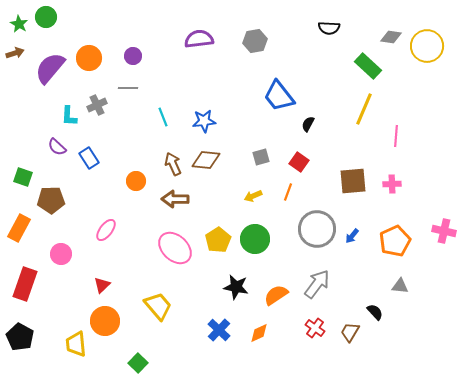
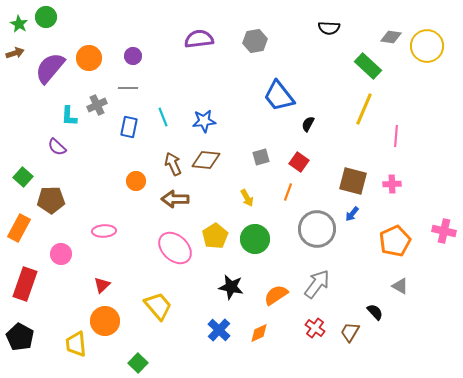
blue rectangle at (89, 158): moved 40 px right, 31 px up; rotated 45 degrees clockwise
green square at (23, 177): rotated 24 degrees clockwise
brown square at (353, 181): rotated 20 degrees clockwise
yellow arrow at (253, 196): moved 6 px left, 2 px down; rotated 96 degrees counterclockwise
pink ellipse at (106, 230): moved 2 px left, 1 px down; rotated 50 degrees clockwise
blue arrow at (352, 236): moved 22 px up
yellow pentagon at (218, 240): moved 3 px left, 4 px up
gray triangle at (400, 286): rotated 24 degrees clockwise
black star at (236, 287): moved 5 px left
